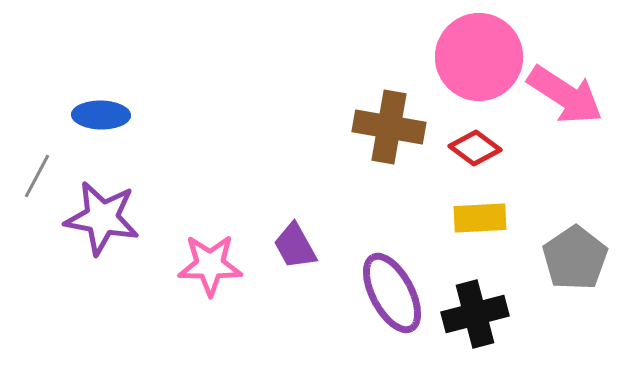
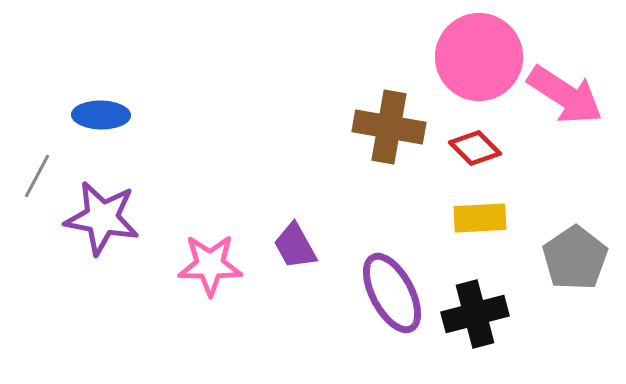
red diamond: rotated 9 degrees clockwise
